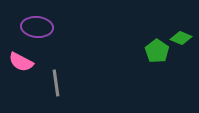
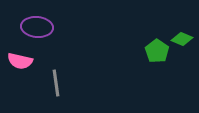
green diamond: moved 1 px right, 1 px down
pink semicircle: moved 1 px left, 1 px up; rotated 15 degrees counterclockwise
